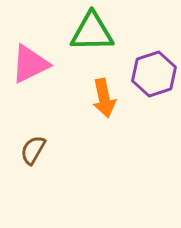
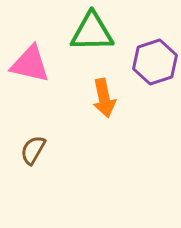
pink triangle: rotated 39 degrees clockwise
purple hexagon: moved 1 px right, 12 px up
